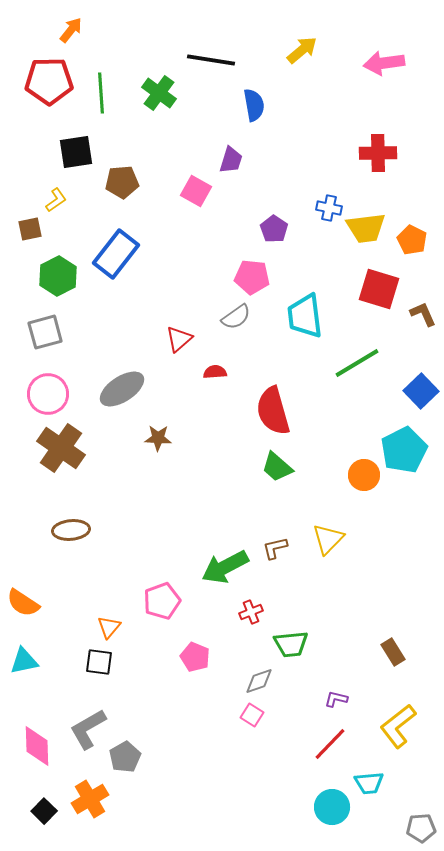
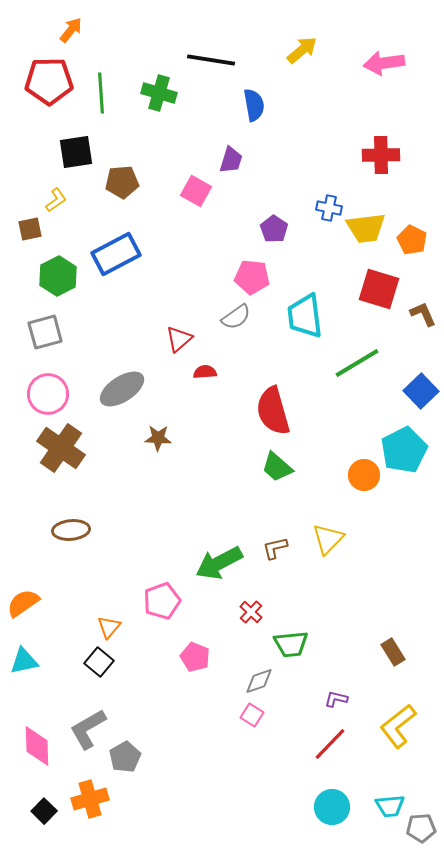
green cross at (159, 93): rotated 20 degrees counterclockwise
red cross at (378, 153): moved 3 px right, 2 px down
blue rectangle at (116, 254): rotated 24 degrees clockwise
red semicircle at (215, 372): moved 10 px left
green arrow at (225, 567): moved 6 px left, 4 px up
orange semicircle at (23, 603): rotated 112 degrees clockwise
red cross at (251, 612): rotated 25 degrees counterclockwise
black square at (99, 662): rotated 32 degrees clockwise
cyan trapezoid at (369, 783): moved 21 px right, 23 px down
orange cross at (90, 799): rotated 15 degrees clockwise
